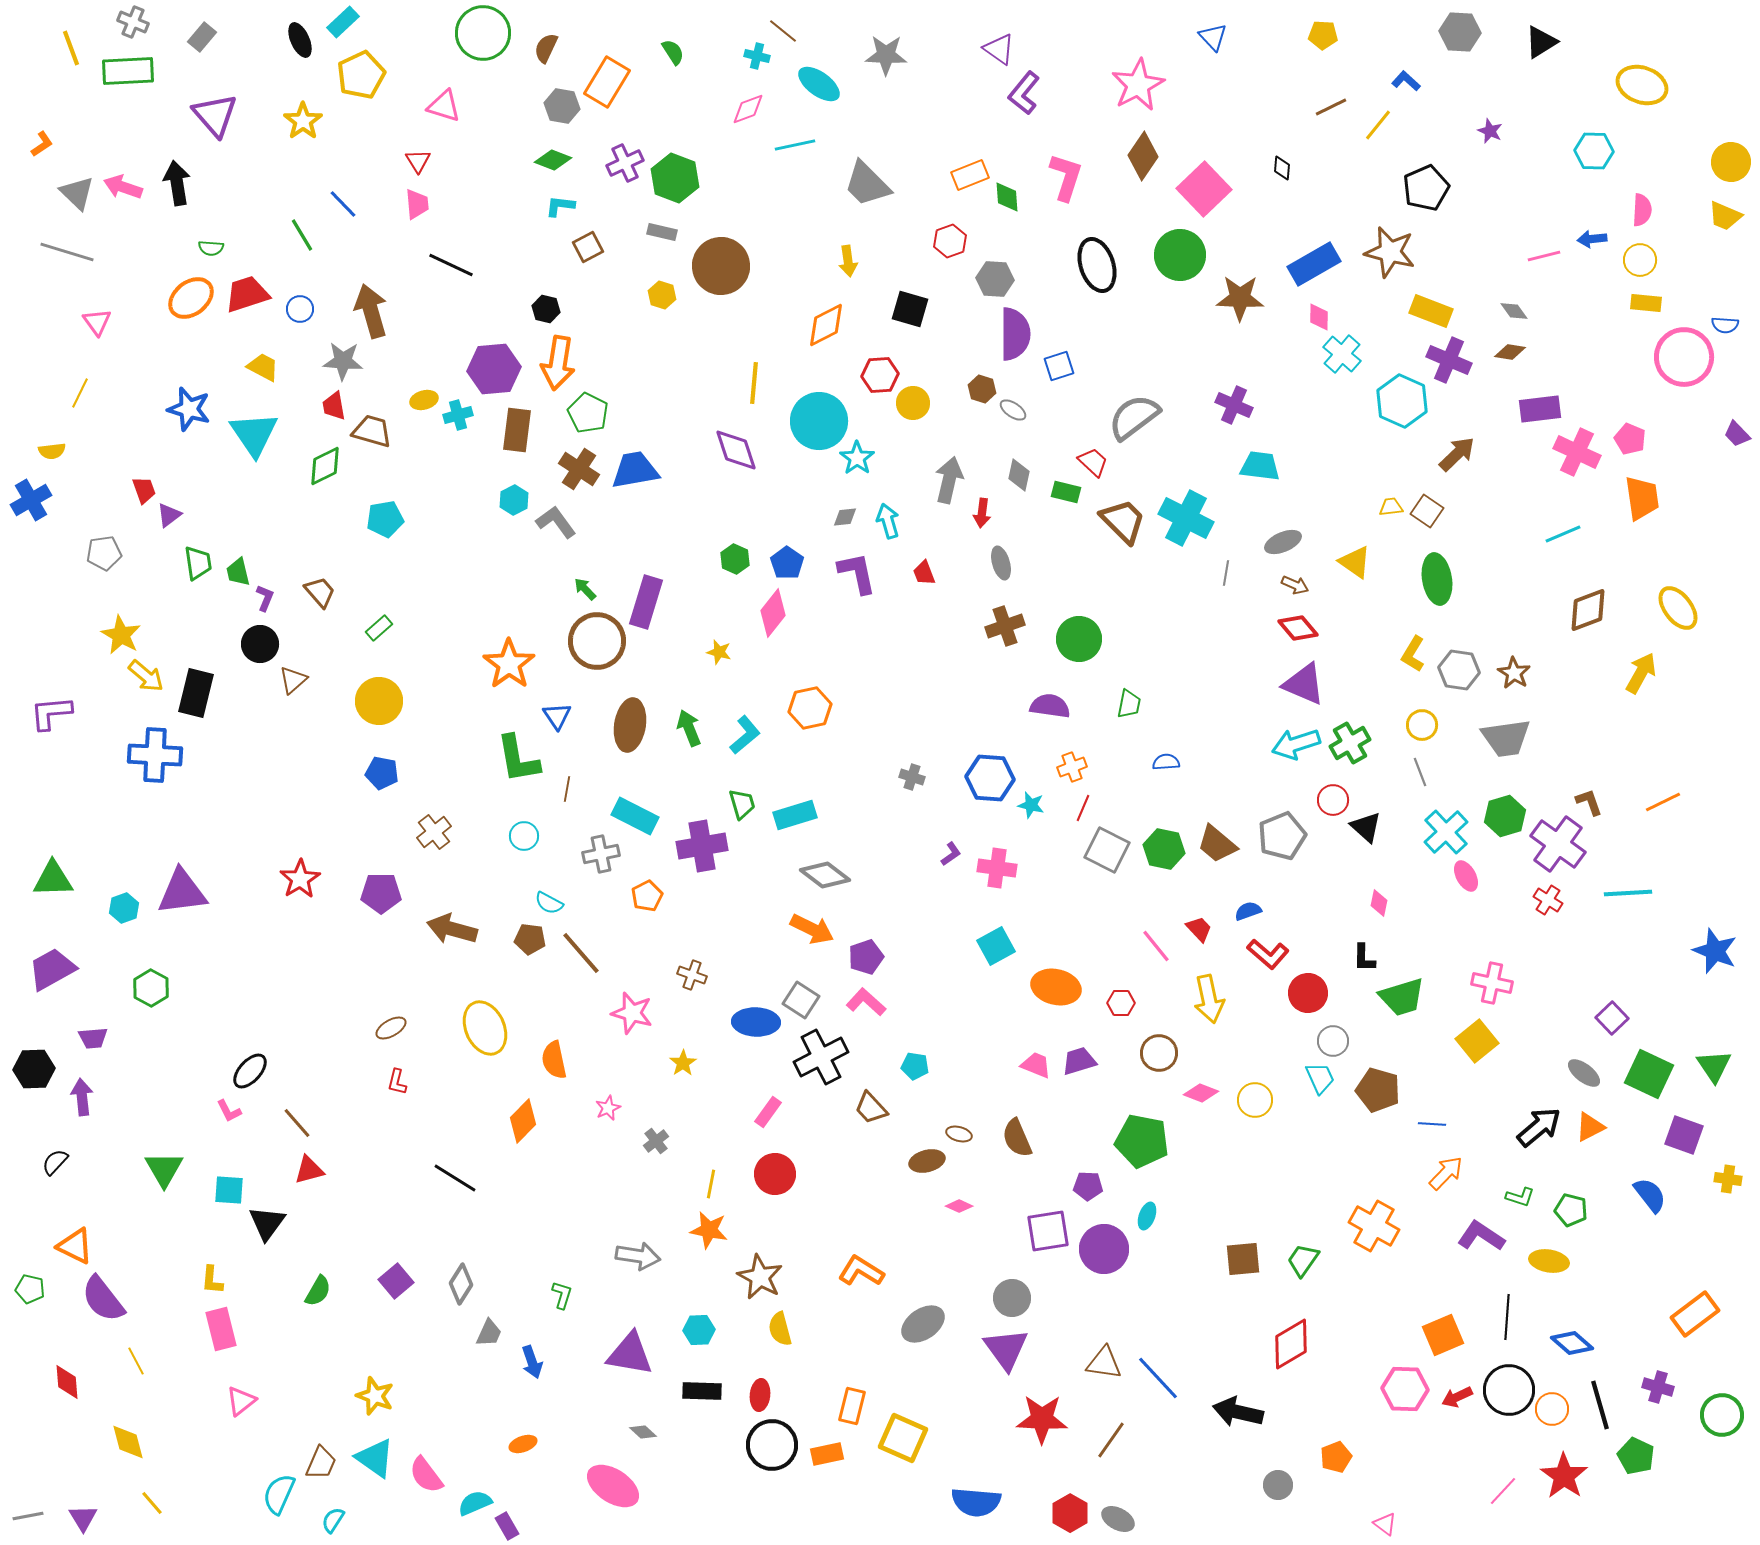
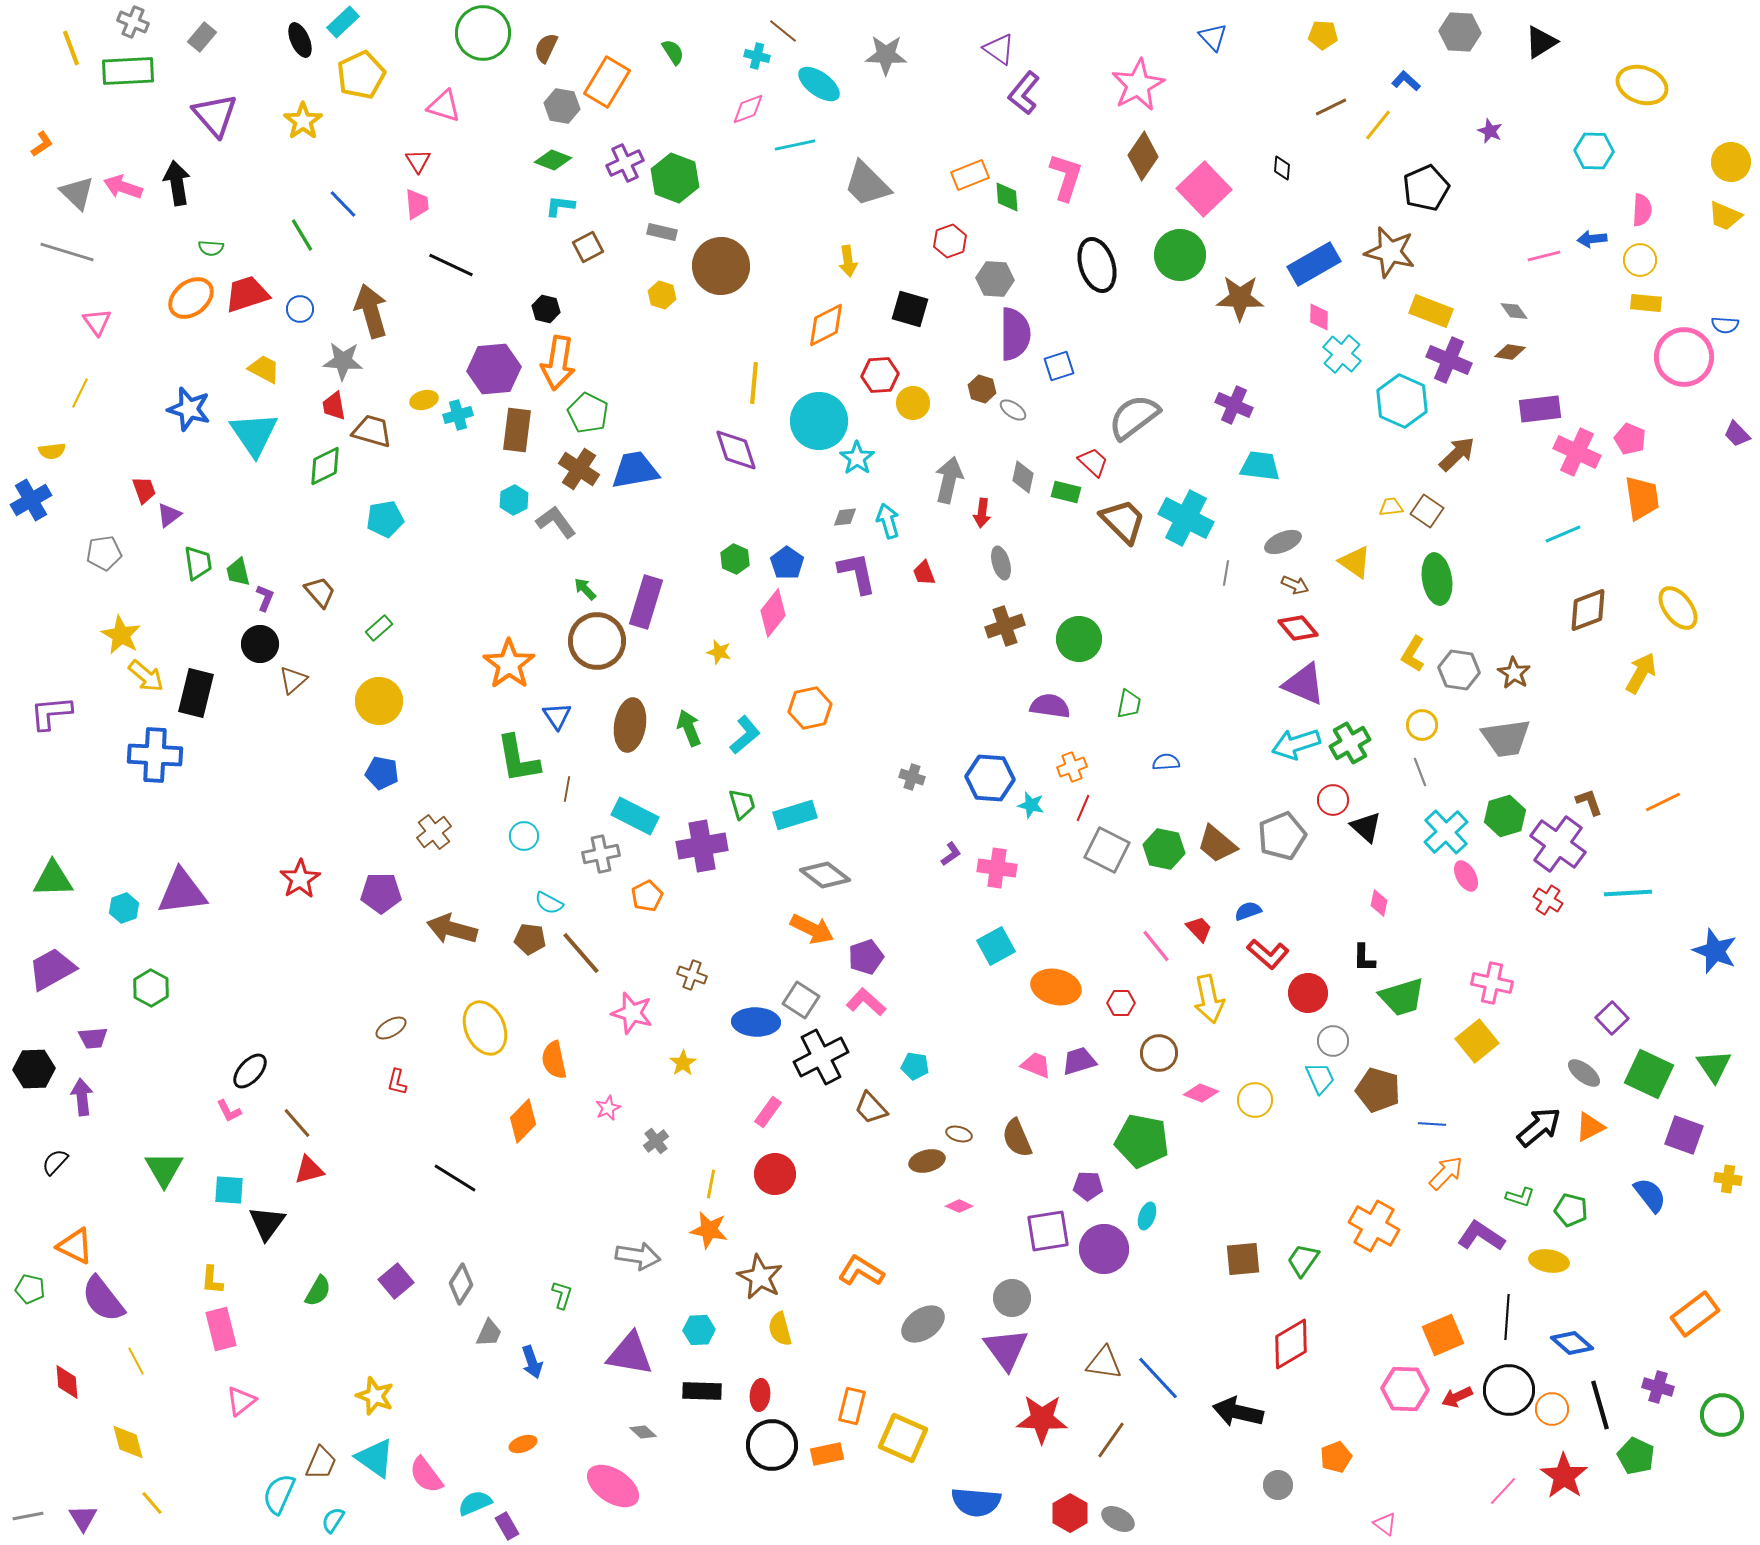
yellow trapezoid at (263, 367): moved 1 px right, 2 px down
gray diamond at (1019, 475): moved 4 px right, 2 px down
